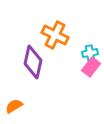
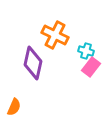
cyan cross: moved 4 px left, 2 px up; rotated 28 degrees clockwise
purple diamond: moved 1 px down
orange semicircle: moved 1 px down; rotated 144 degrees clockwise
